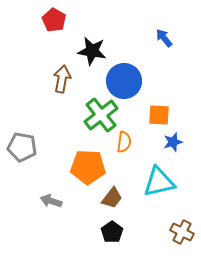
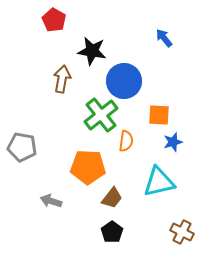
orange semicircle: moved 2 px right, 1 px up
